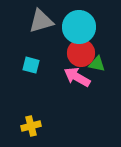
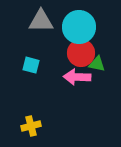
gray triangle: rotated 16 degrees clockwise
pink arrow: rotated 28 degrees counterclockwise
